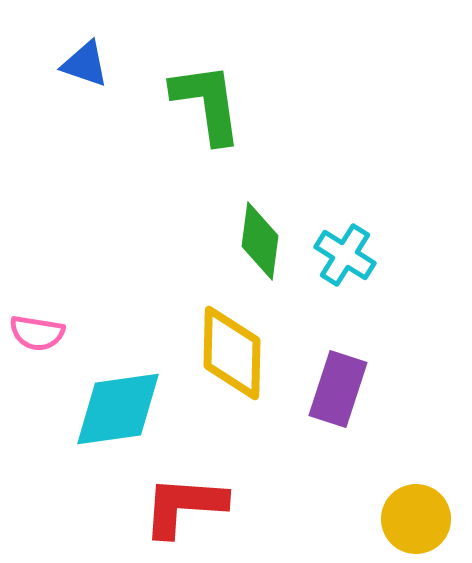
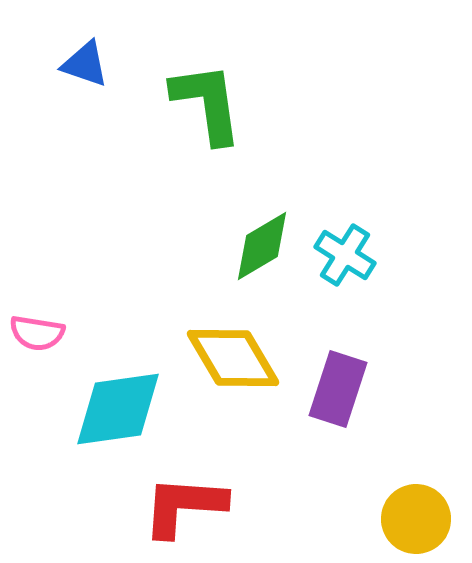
green diamond: moved 2 px right, 5 px down; rotated 52 degrees clockwise
yellow diamond: moved 1 px right, 5 px down; rotated 32 degrees counterclockwise
